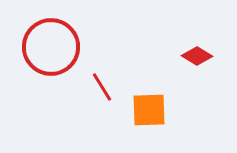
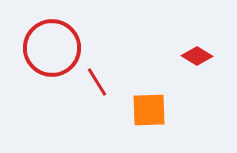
red circle: moved 1 px right, 1 px down
red line: moved 5 px left, 5 px up
